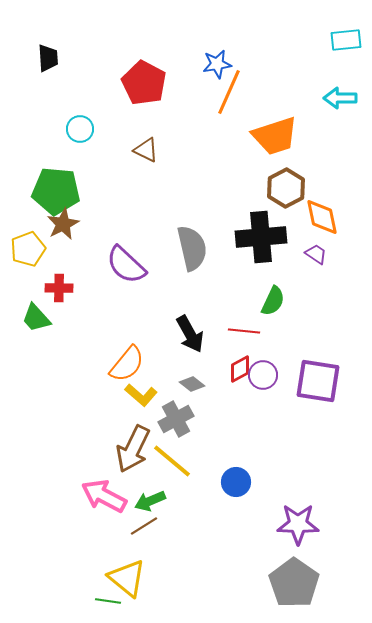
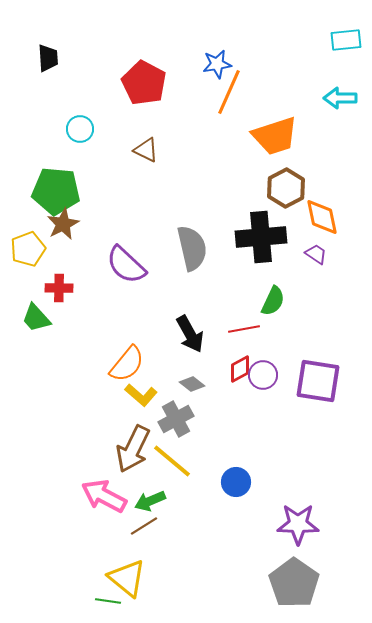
red line: moved 2 px up; rotated 16 degrees counterclockwise
